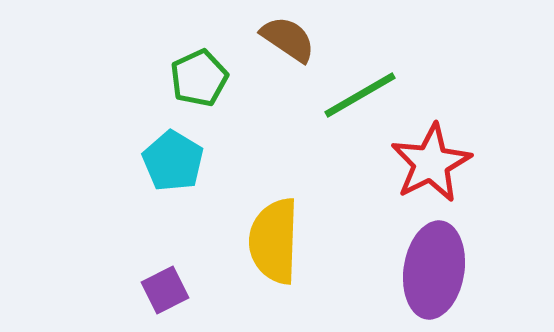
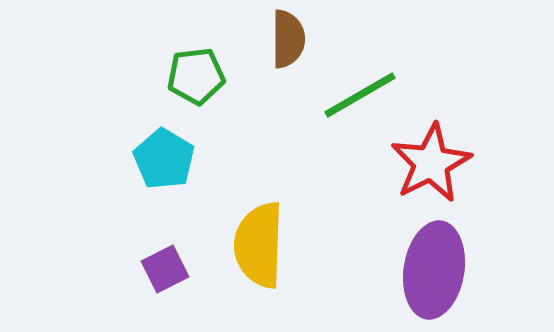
brown semicircle: rotated 56 degrees clockwise
green pentagon: moved 3 px left, 2 px up; rotated 18 degrees clockwise
cyan pentagon: moved 9 px left, 2 px up
yellow semicircle: moved 15 px left, 4 px down
purple square: moved 21 px up
